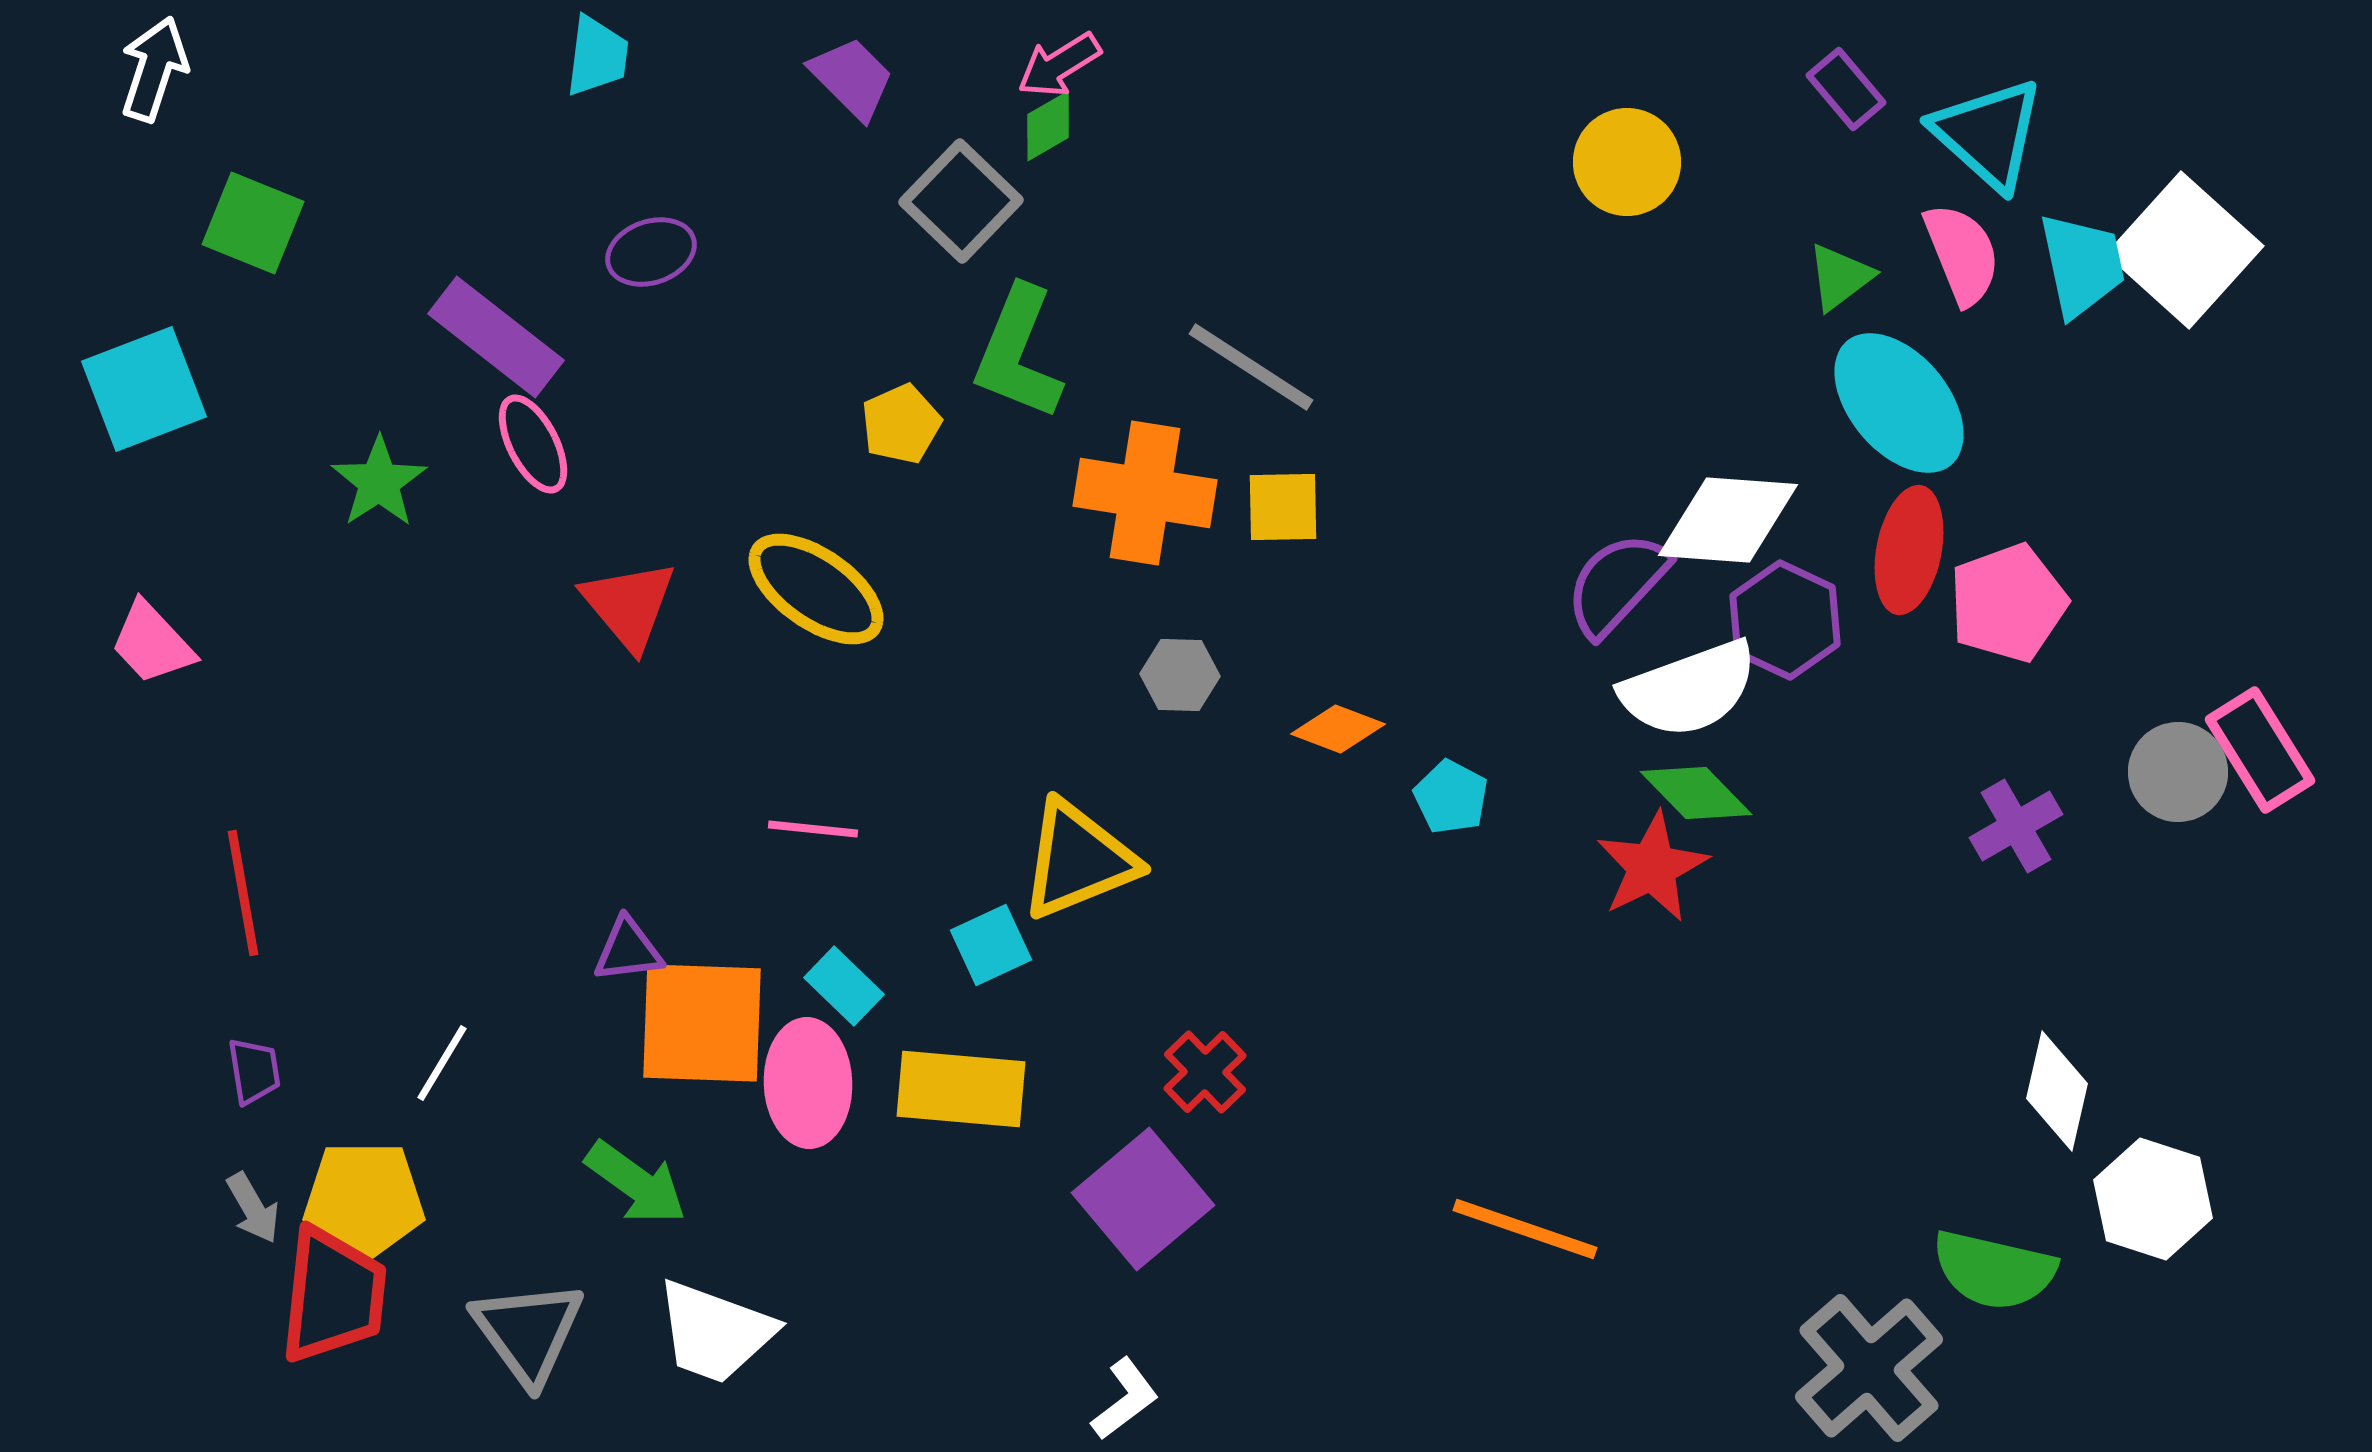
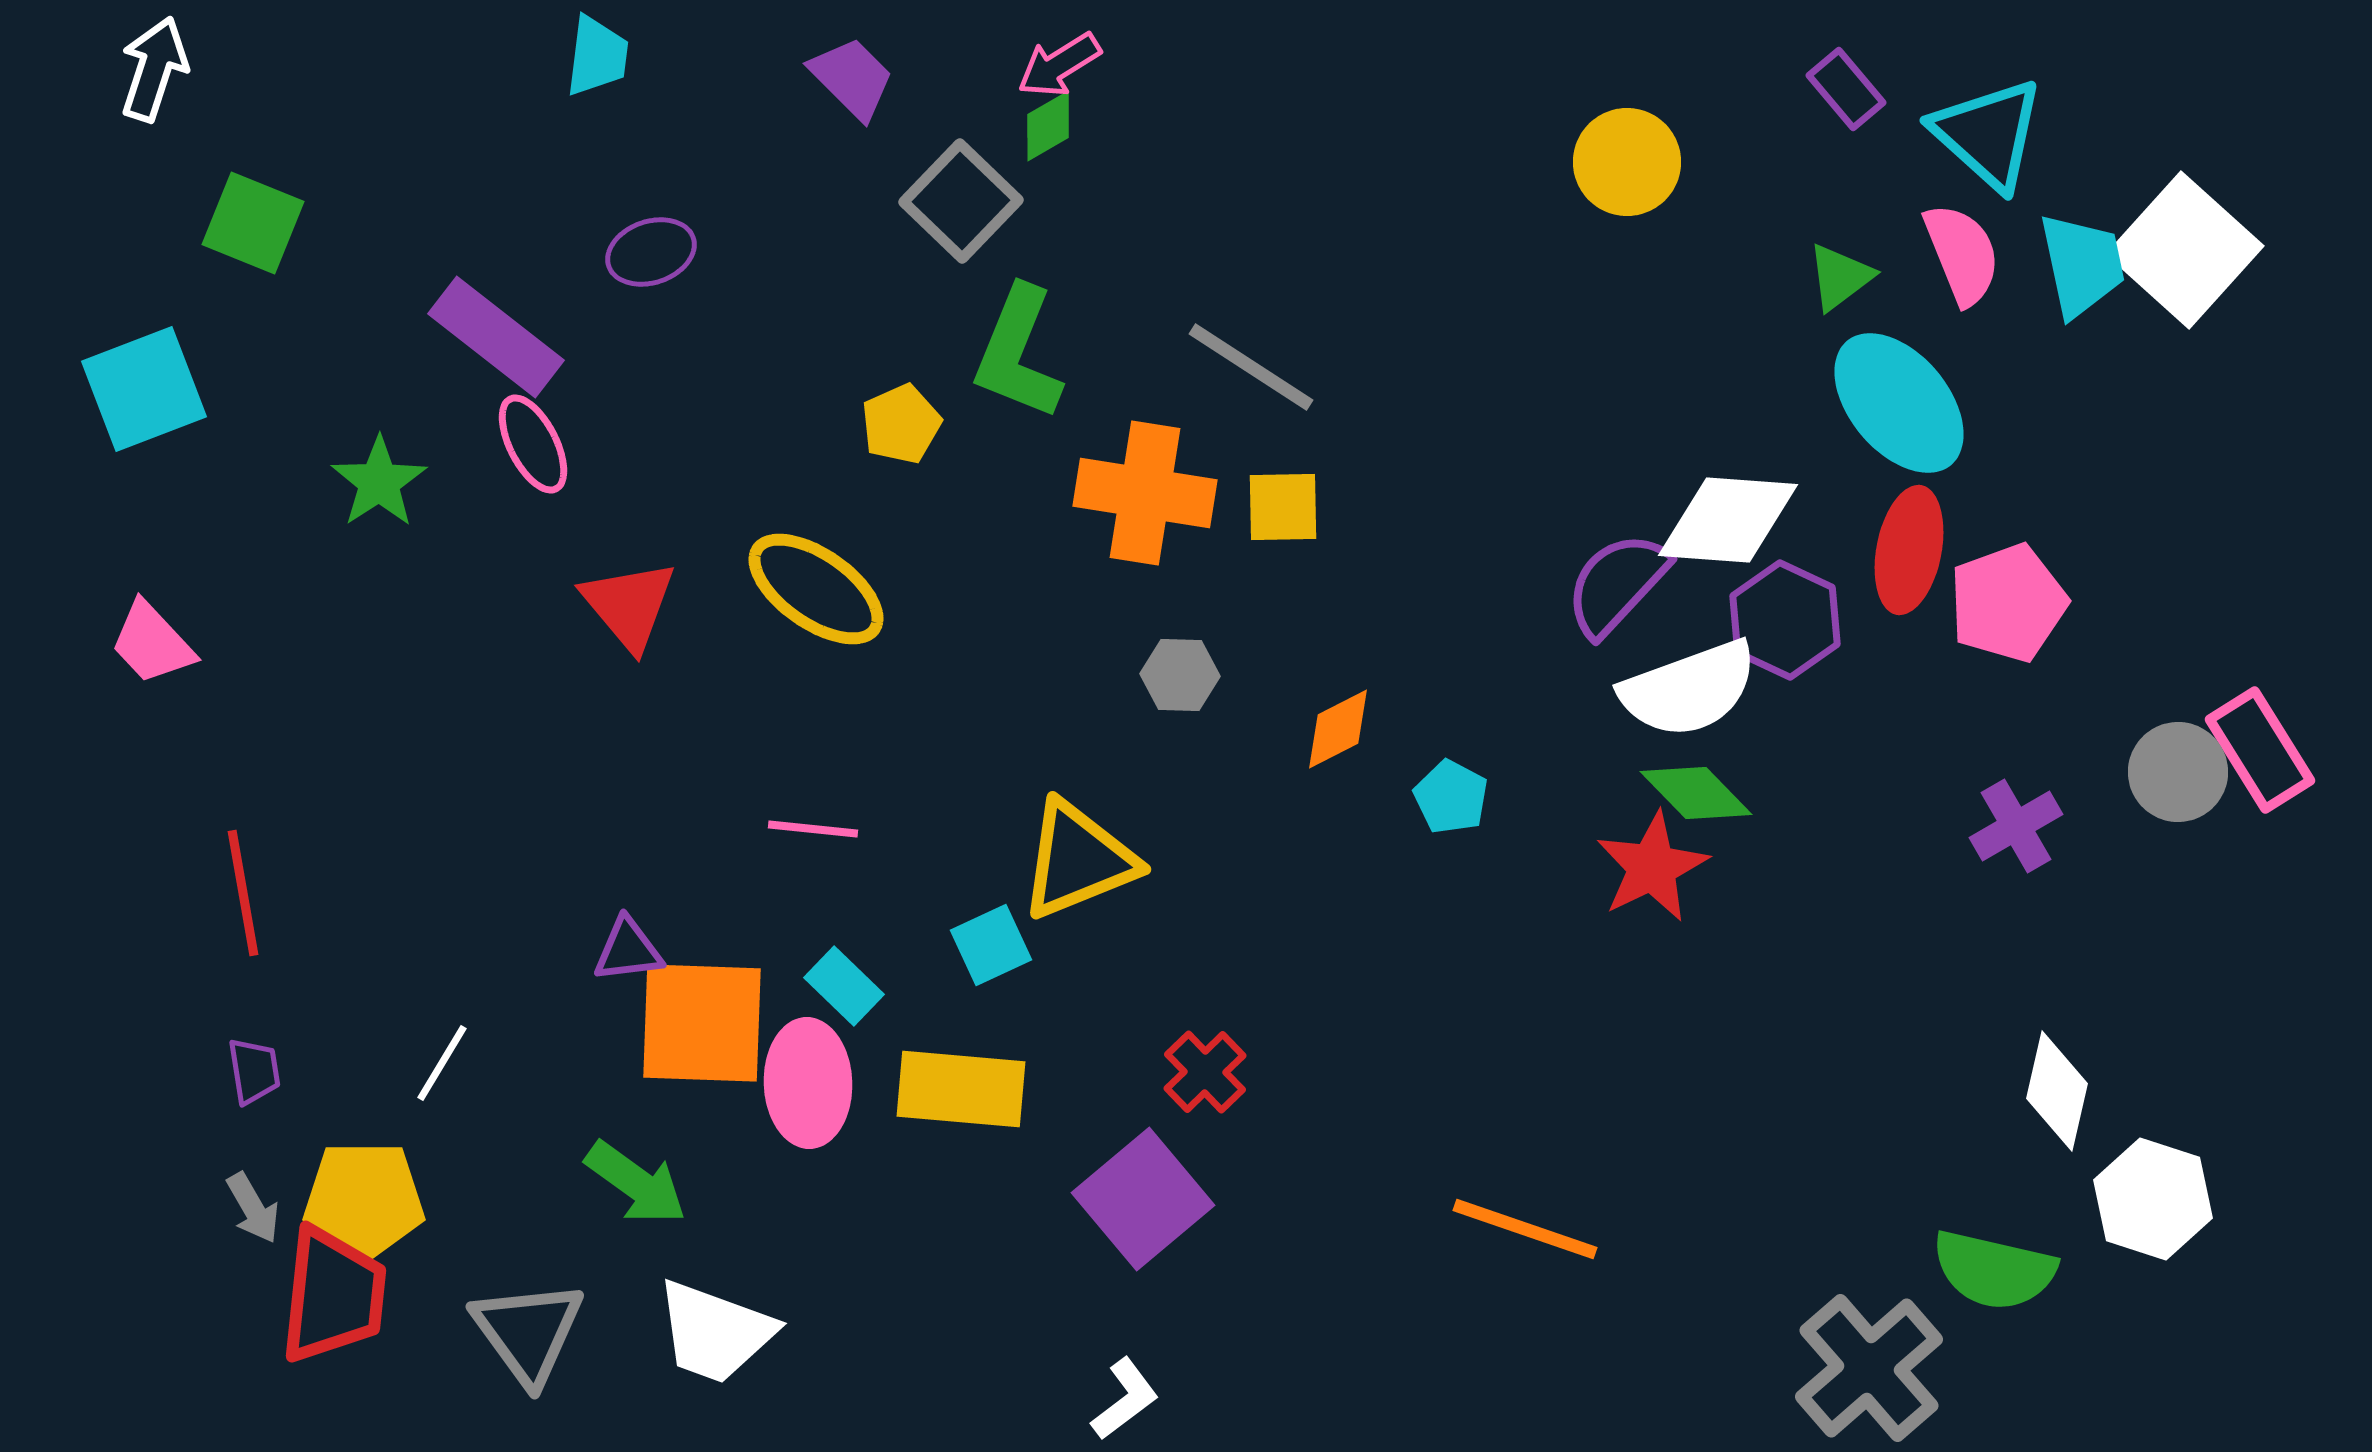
orange diamond at (1338, 729): rotated 48 degrees counterclockwise
